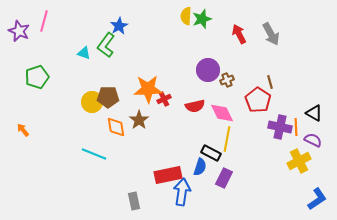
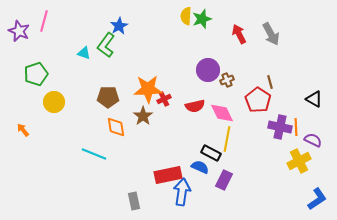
green pentagon: moved 1 px left, 3 px up
yellow circle: moved 38 px left
black triangle: moved 14 px up
brown star: moved 4 px right, 4 px up
blue semicircle: rotated 84 degrees counterclockwise
purple rectangle: moved 2 px down
